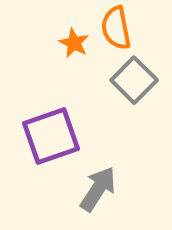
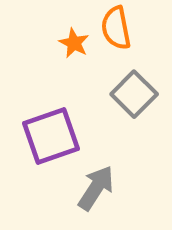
gray square: moved 14 px down
gray arrow: moved 2 px left, 1 px up
